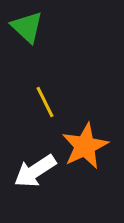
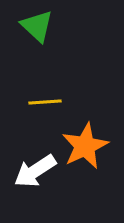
green triangle: moved 10 px right, 1 px up
yellow line: rotated 68 degrees counterclockwise
